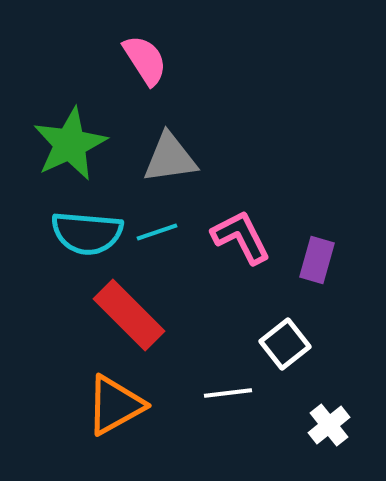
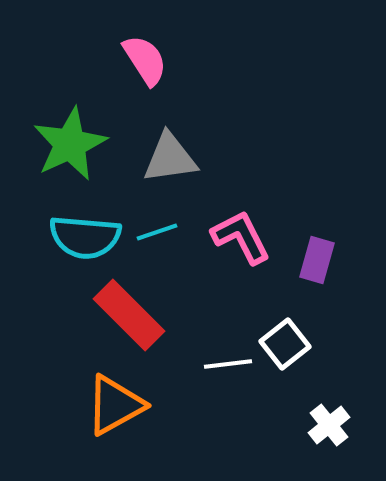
cyan semicircle: moved 2 px left, 4 px down
white line: moved 29 px up
